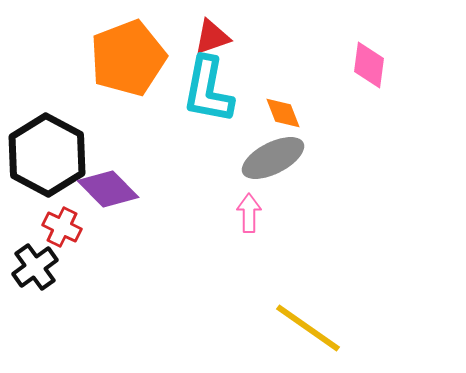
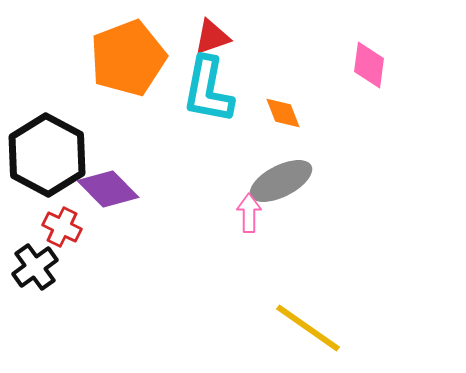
gray ellipse: moved 8 px right, 23 px down
